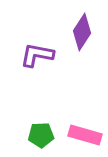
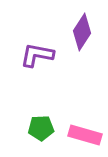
green pentagon: moved 7 px up
